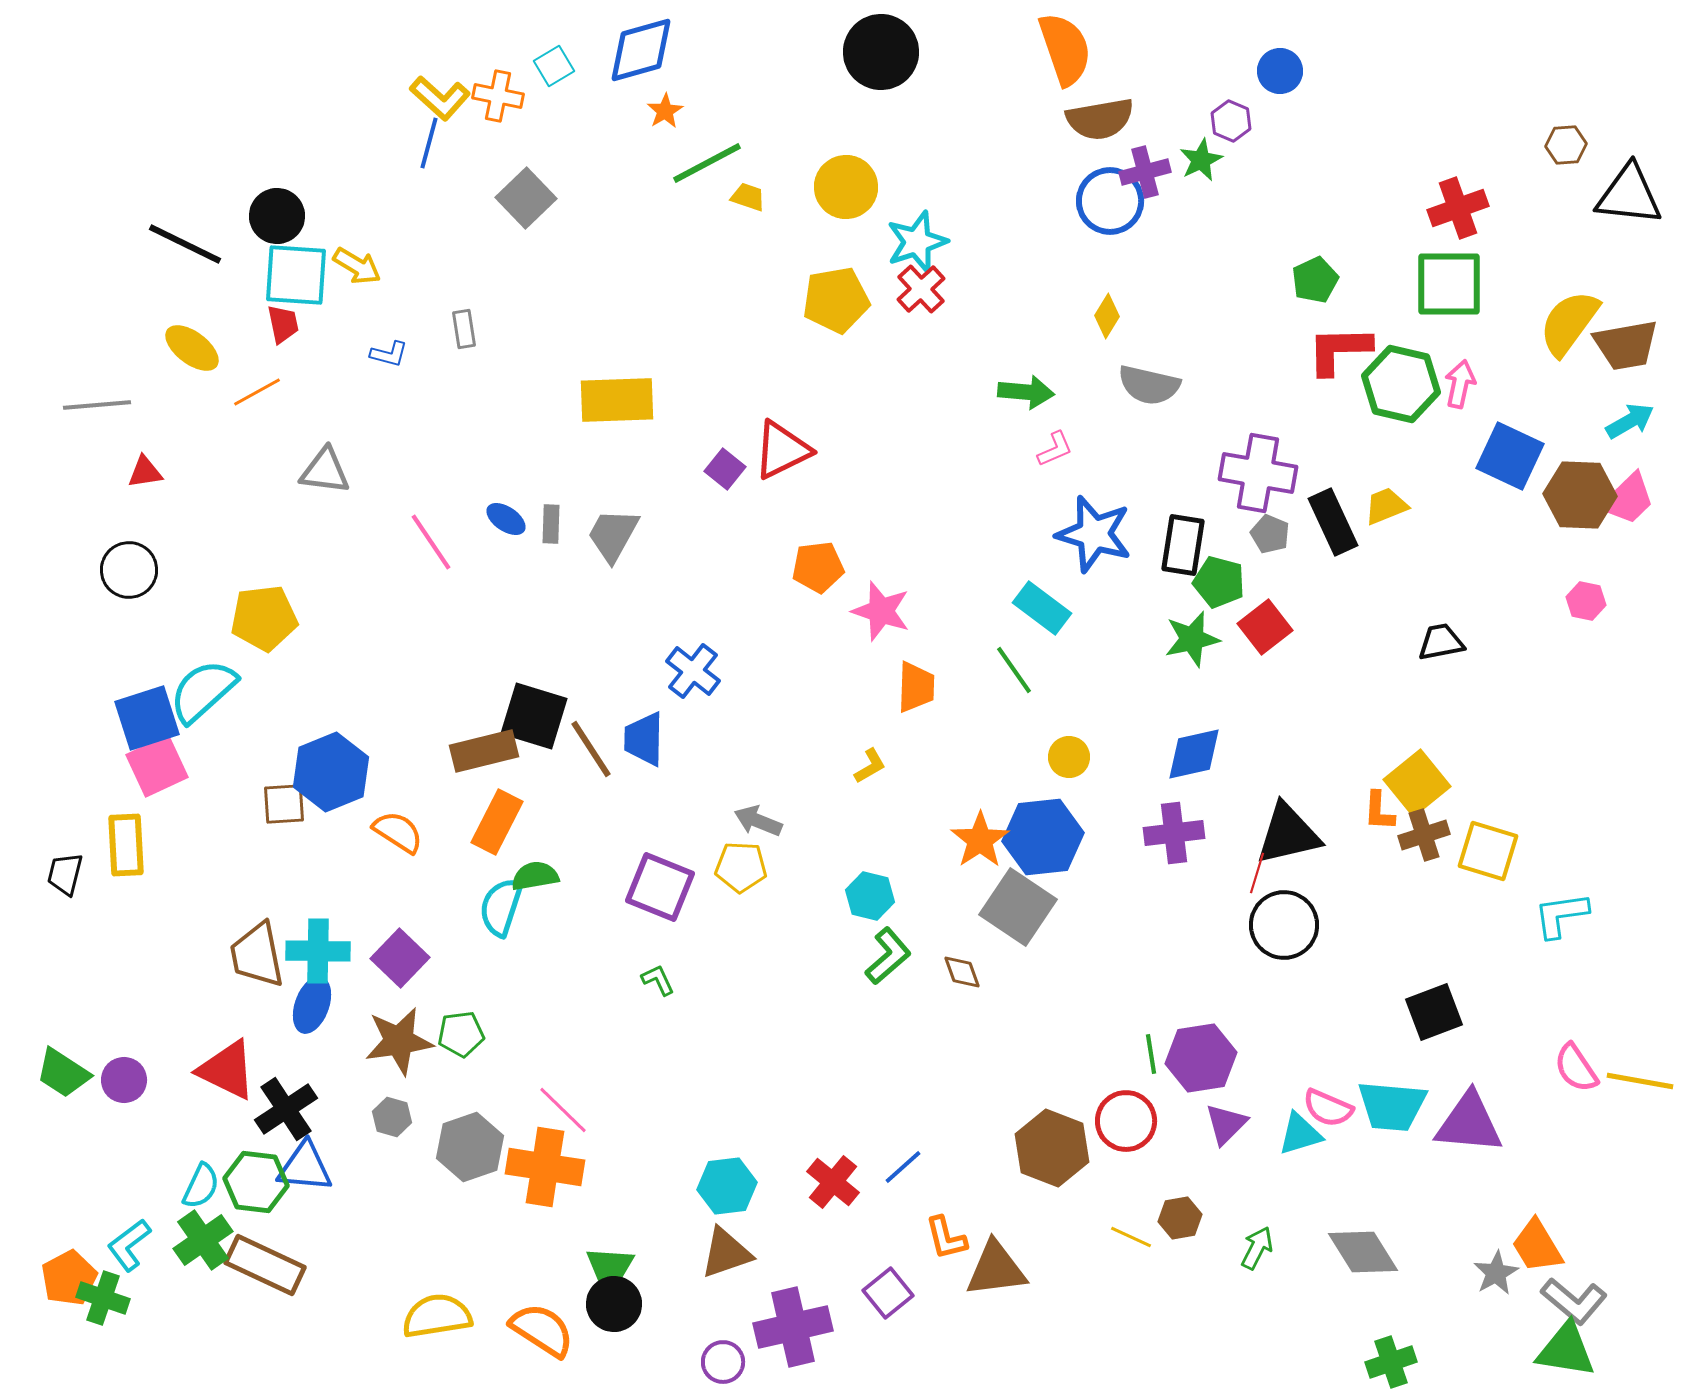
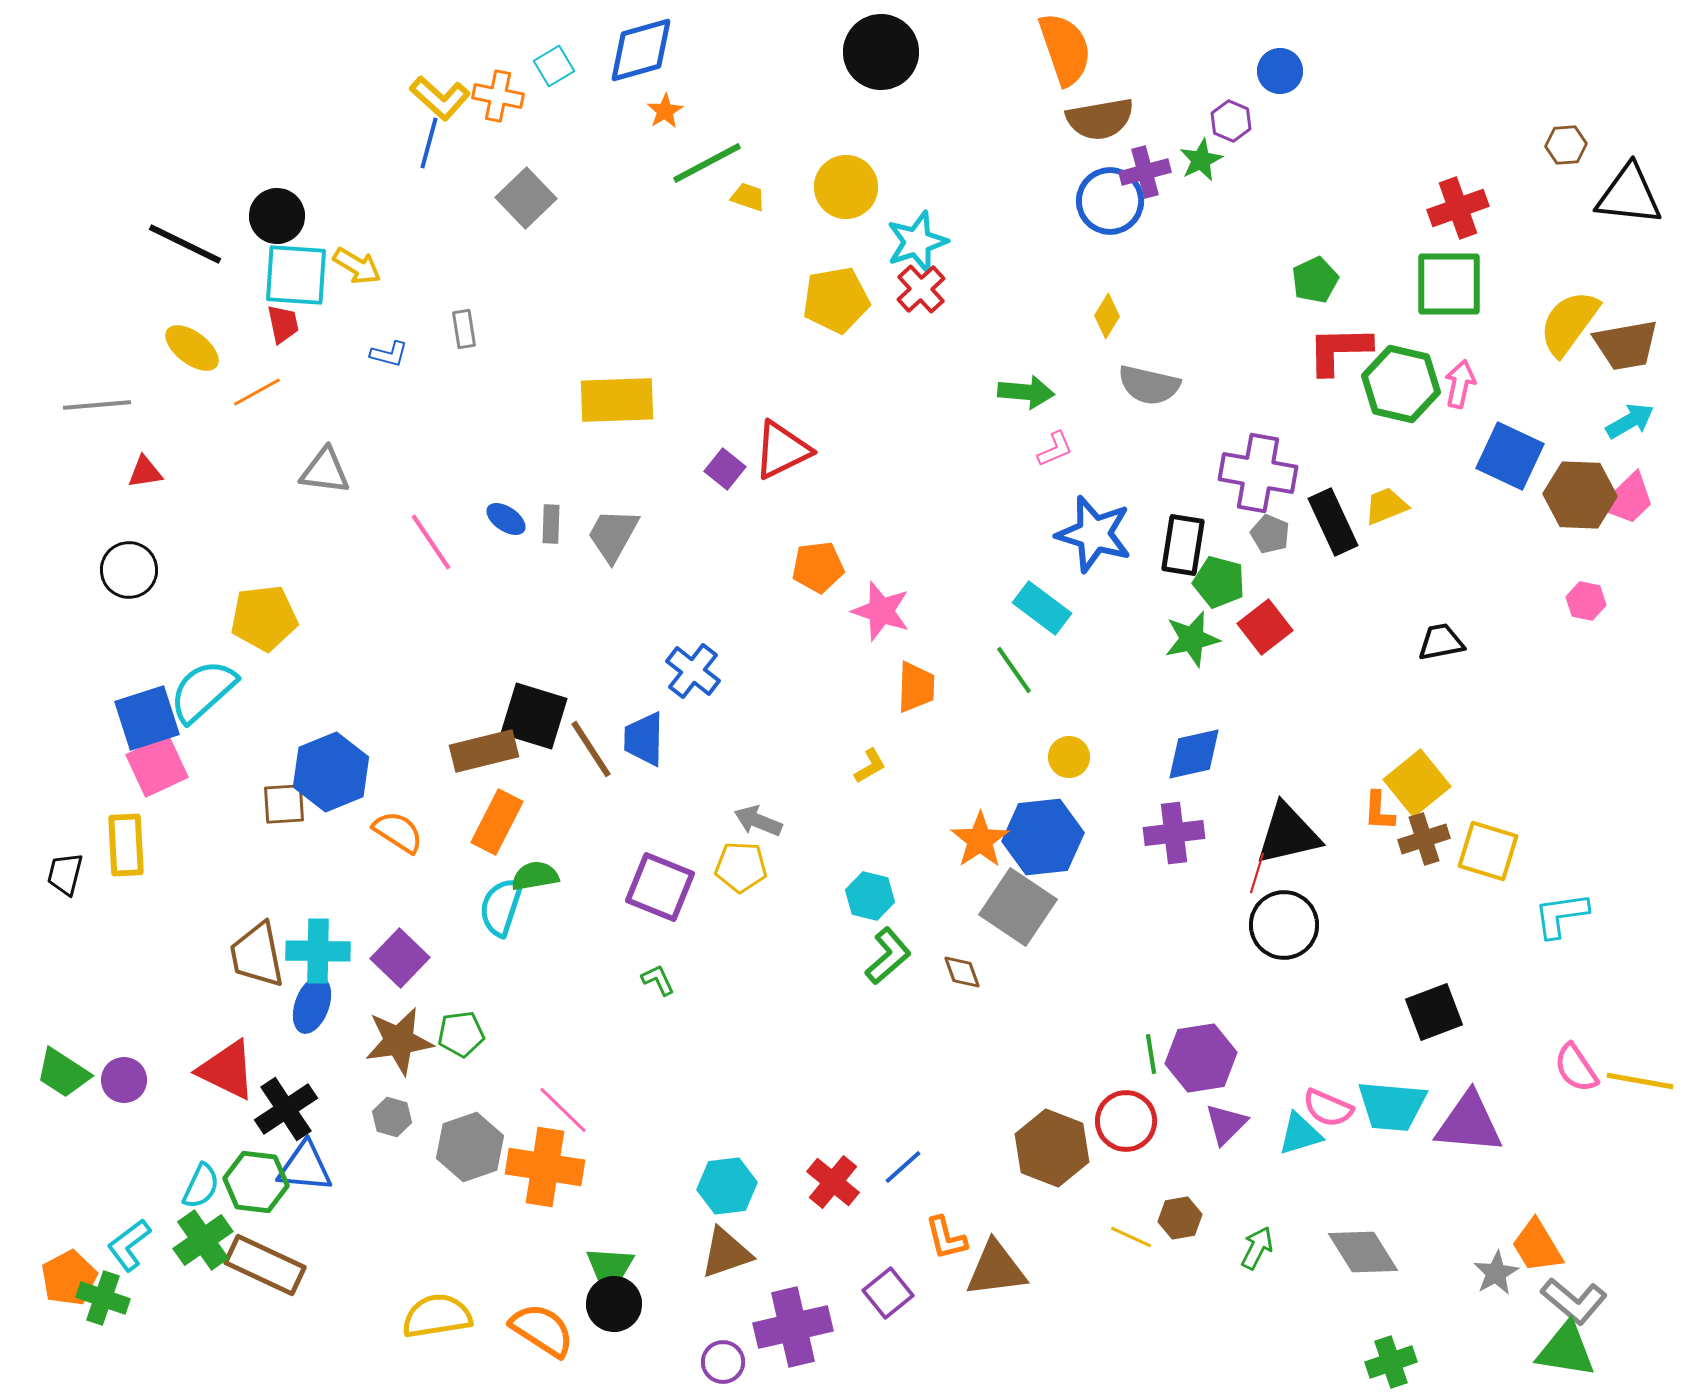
brown cross at (1424, 835): moved 4 px down
